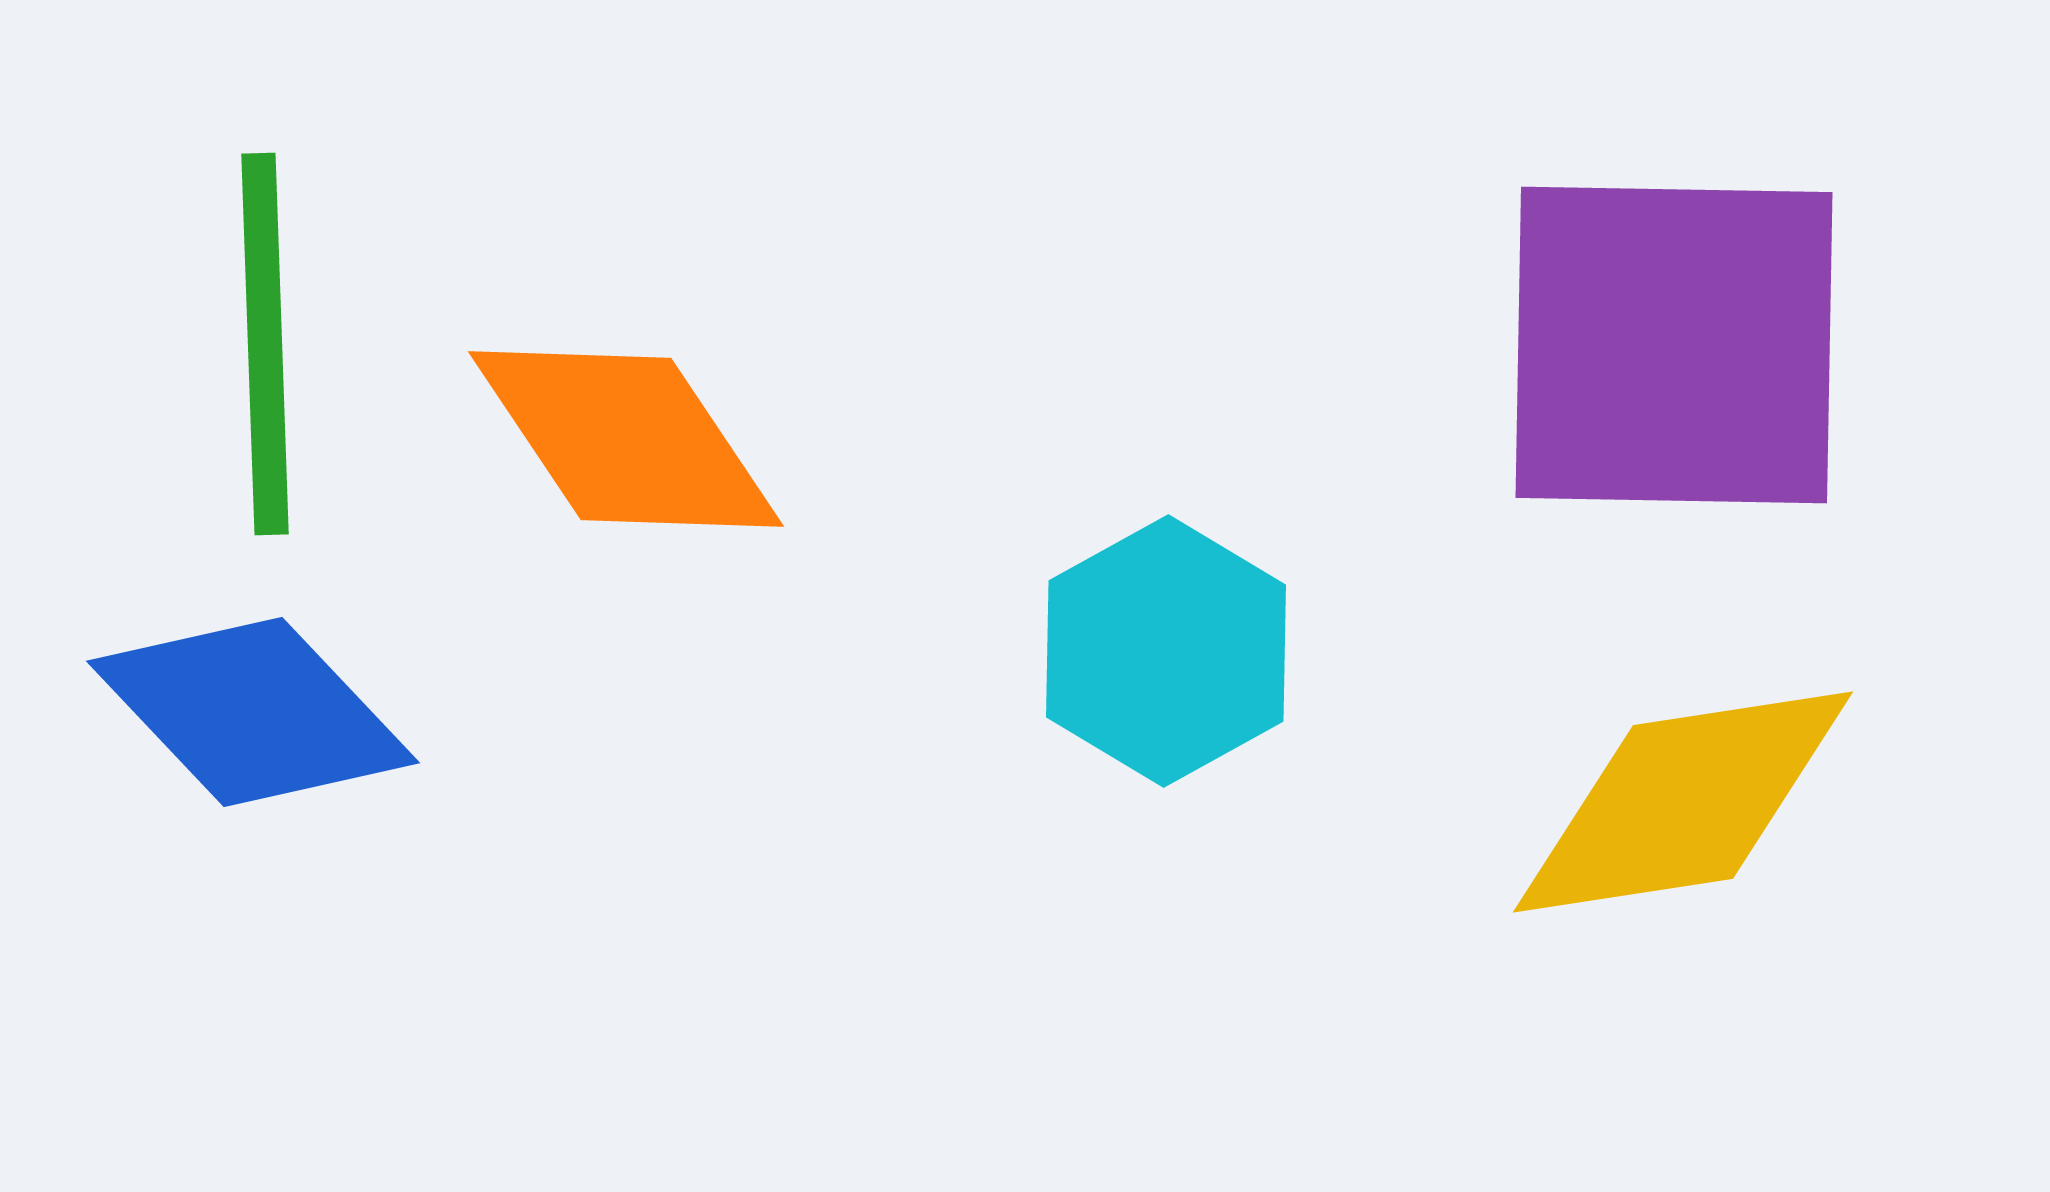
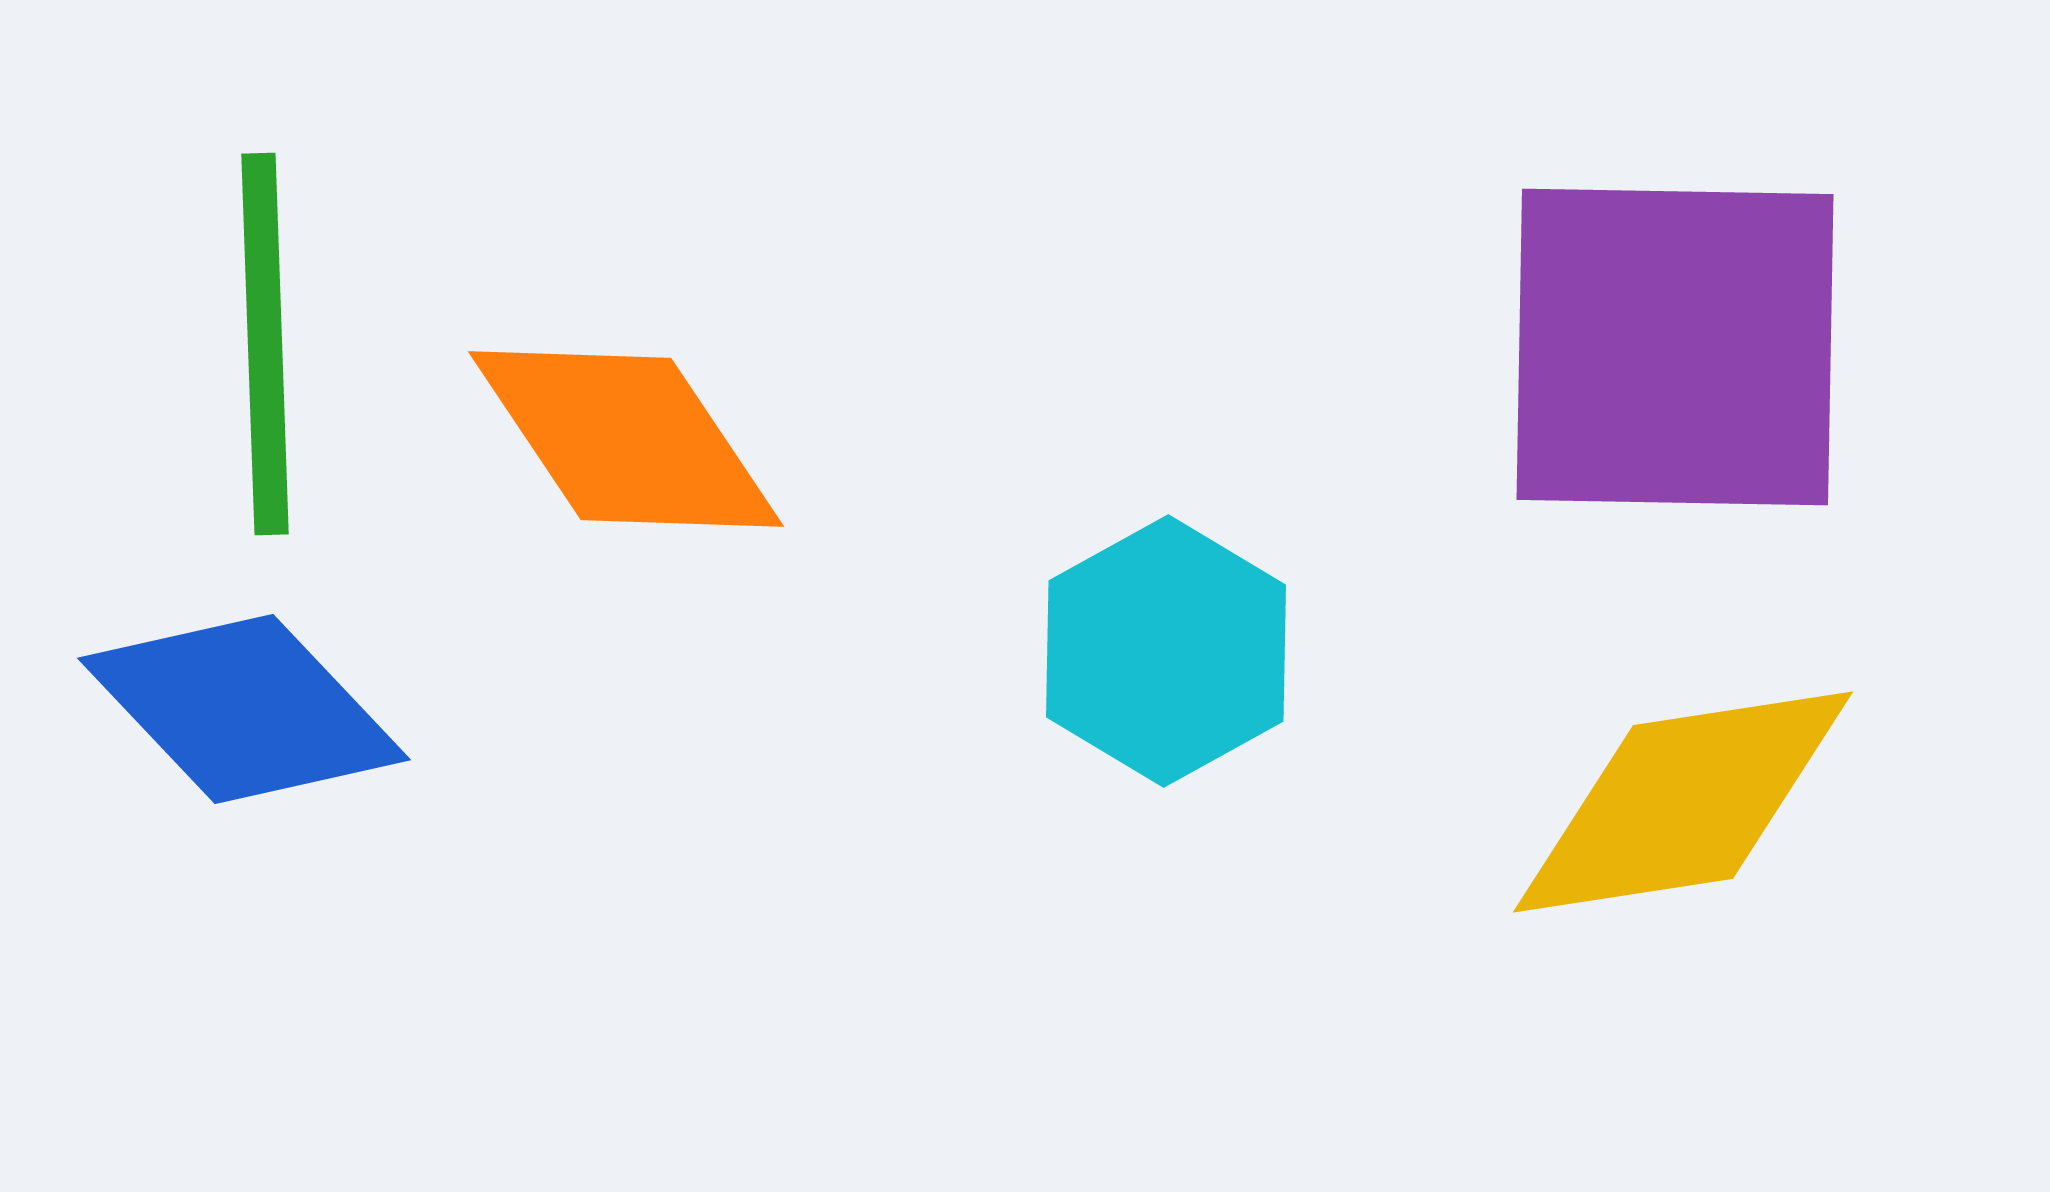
purple square: moved 1 px right, 2 px down
blue diamond: moved 9 px left, 3 px up
